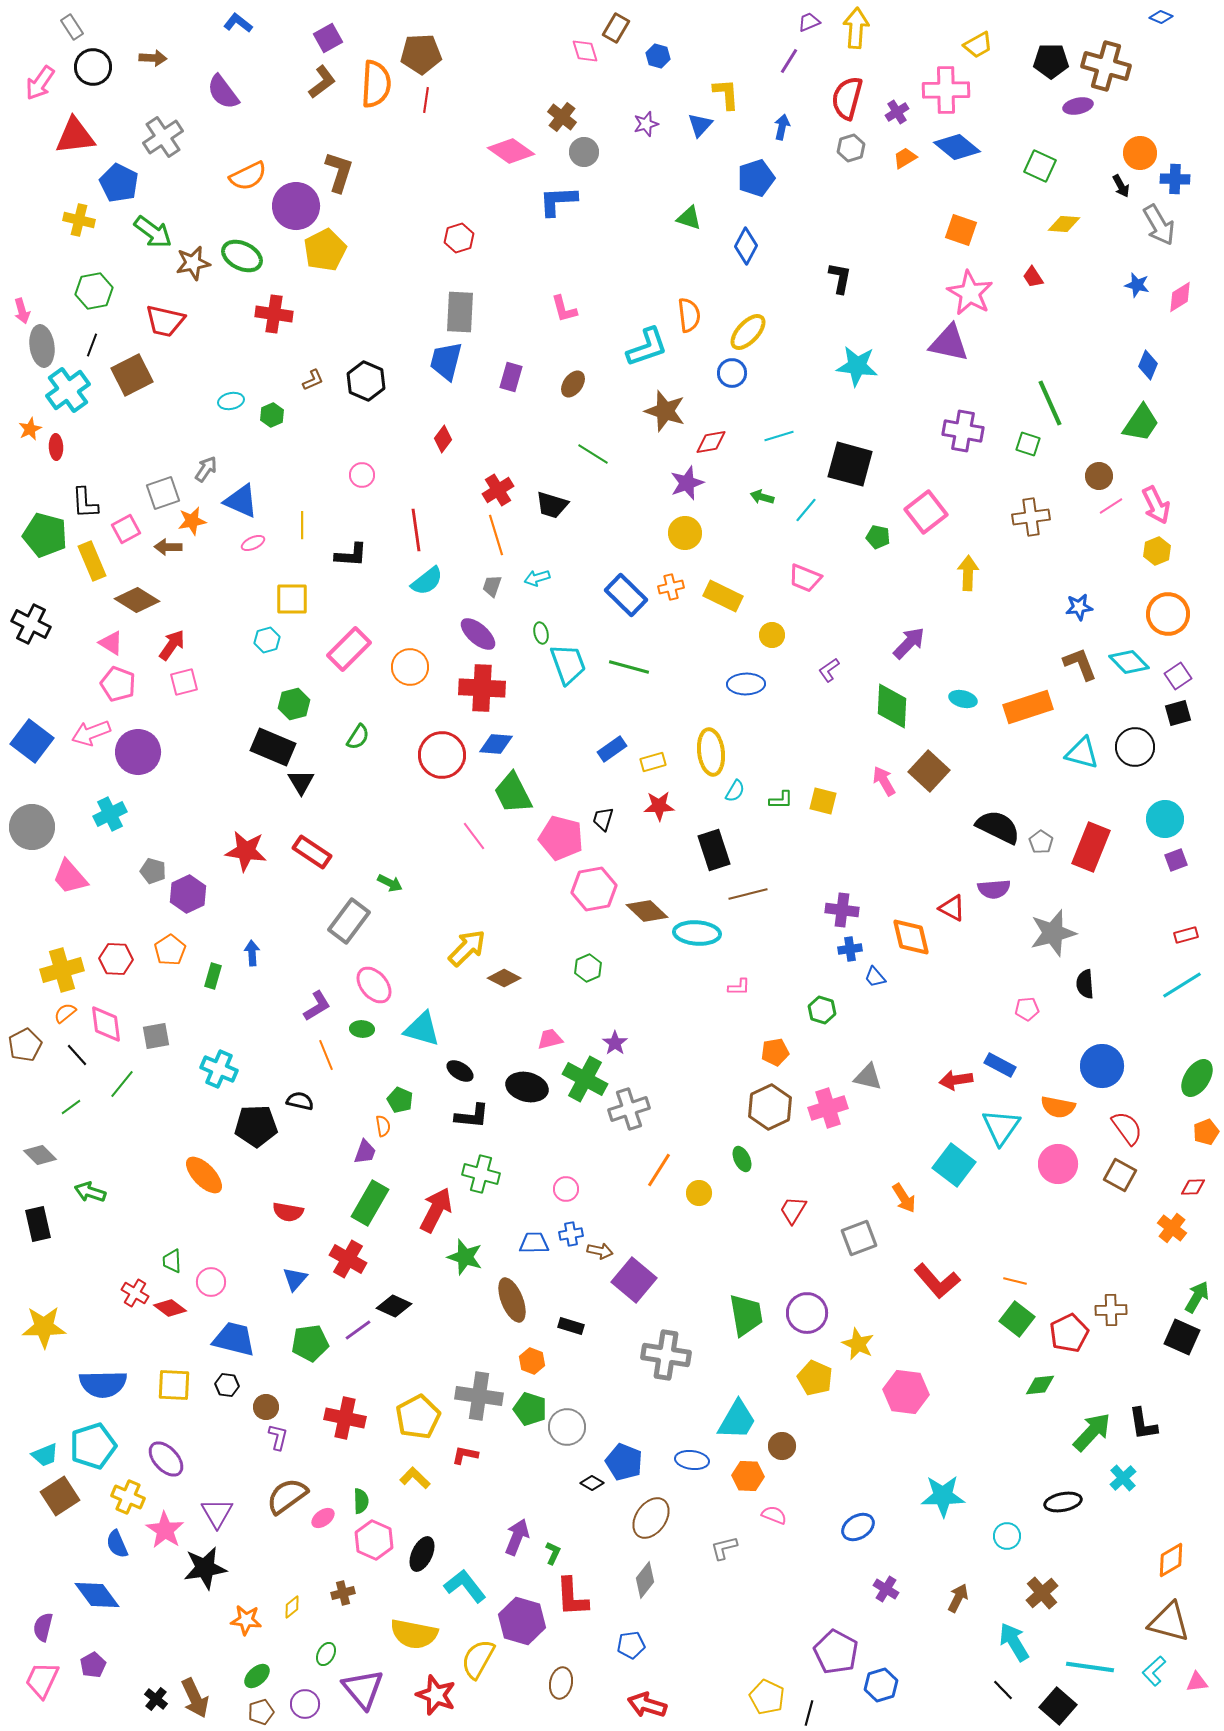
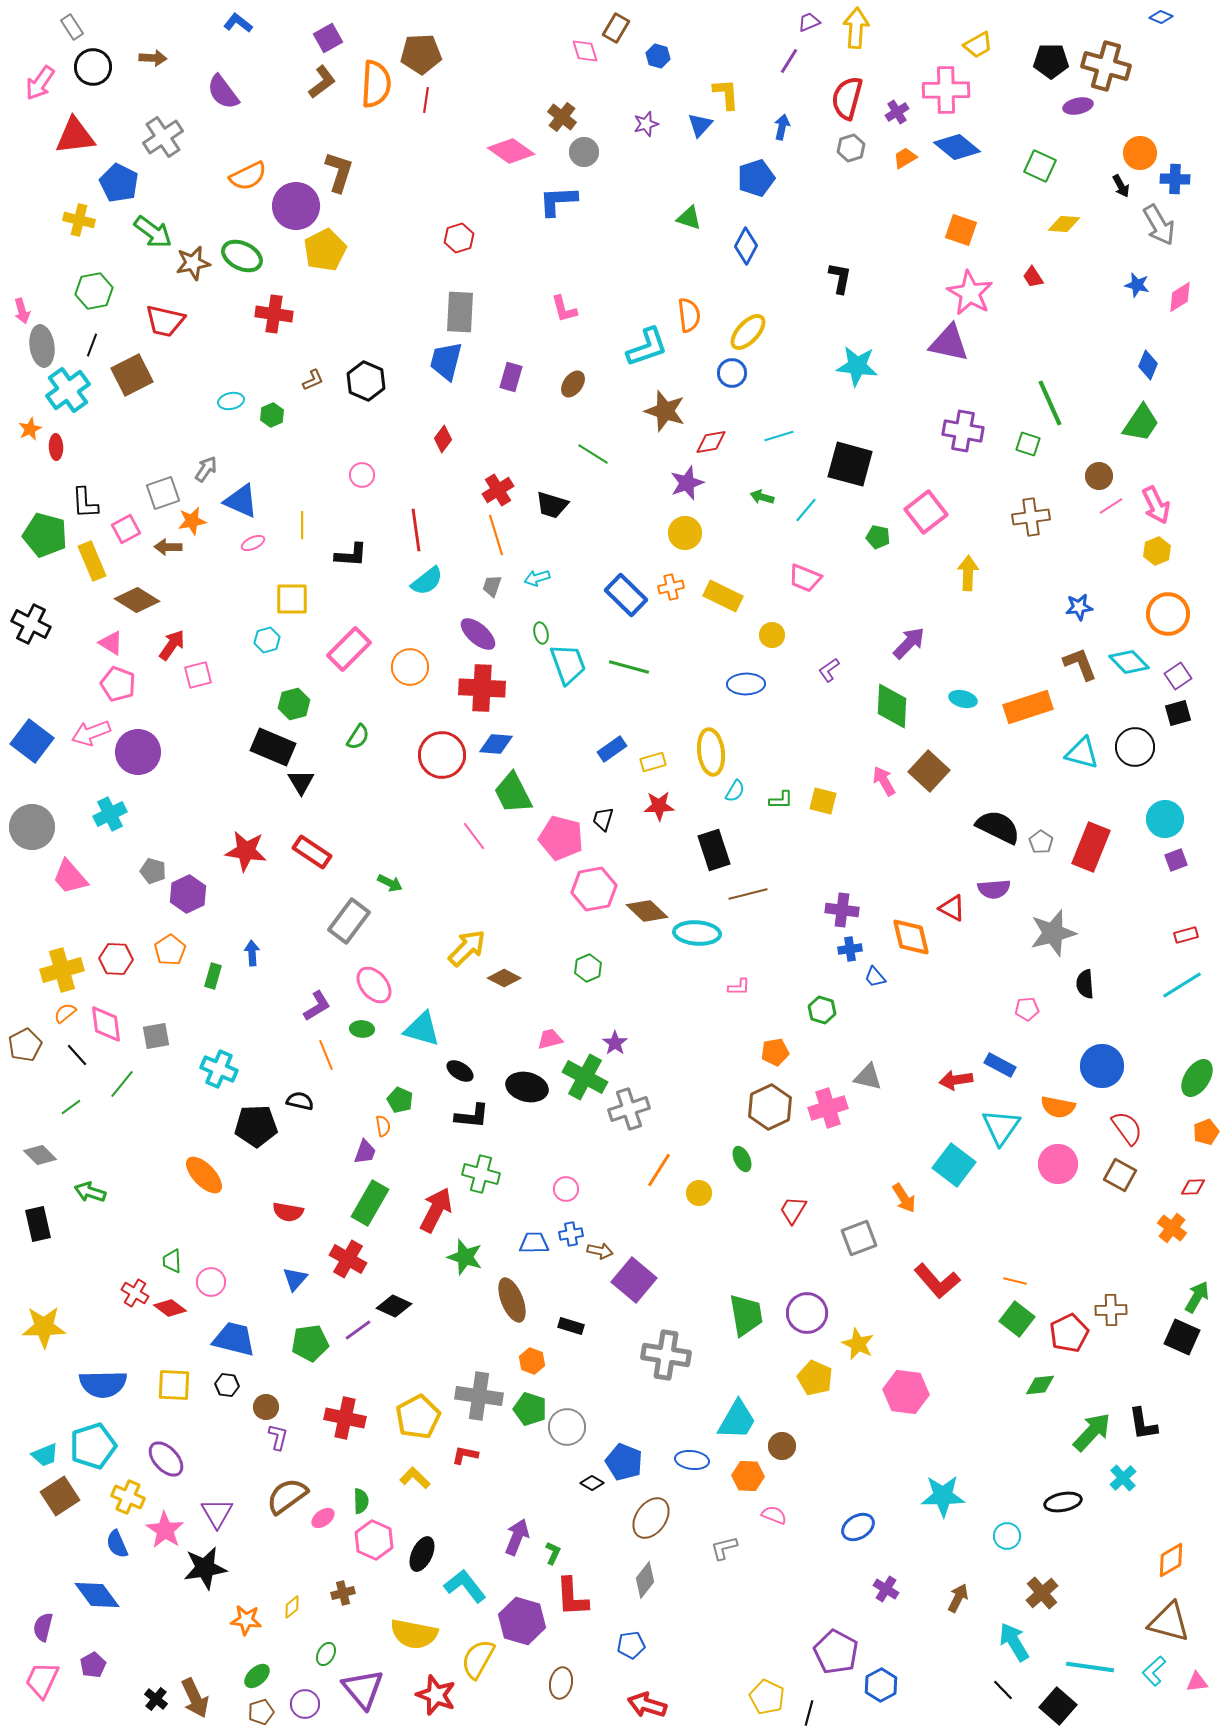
pink square at (184, 682): moved 14 px right, 7 px up
green cross at (585, 1079): moved 2 px up
blue hexagon at (881, 1685): rotated 12 degrees counterclockwise
